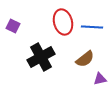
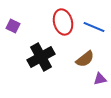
blue line: moved 2 px right; rotated 20 degrees clockwise
